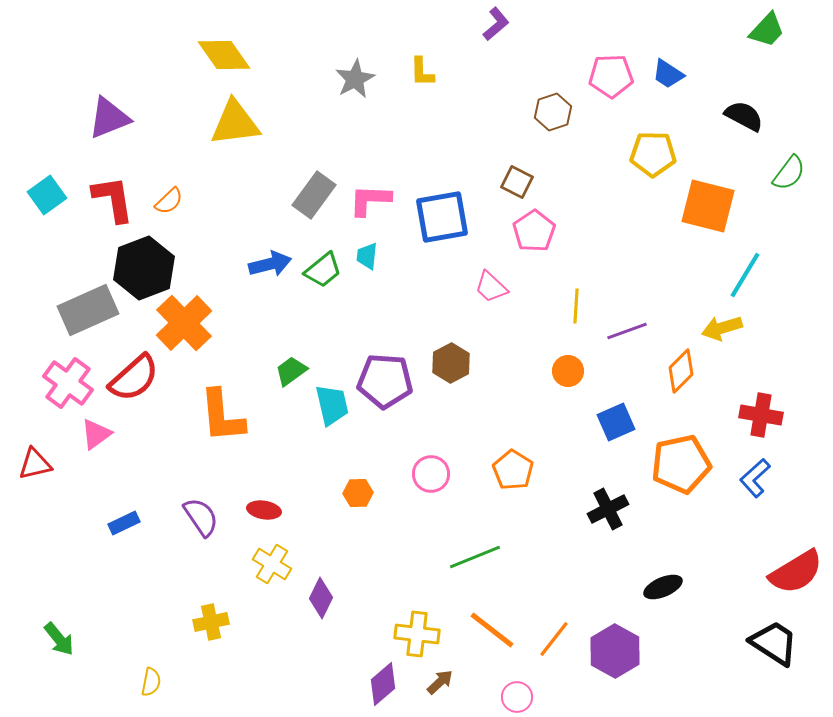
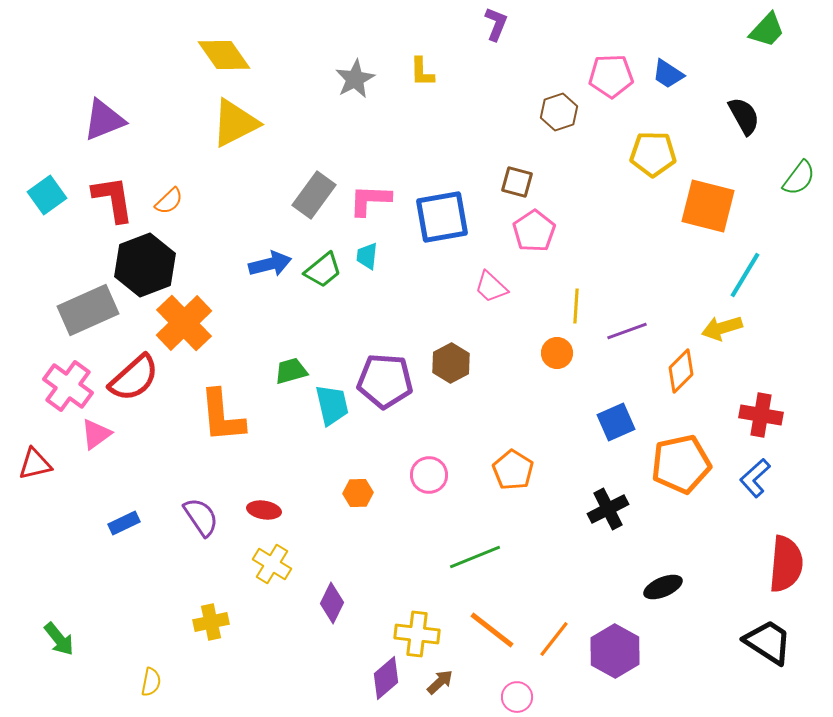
purple L-shape at (496, 24): rotated 28 degrees counterclockwise
brown hexagon at (553, 112): moved 6 px right
black semicircle at (744, 116): rotated 33 degrees clockwise
purple triangle at (109, 118): moved 5 px left, 2 px down
yellow triangle at (235, 123): rotated 20 degrees counterclockwise
green semicircle at (789, 173): moved 10 px right, 5 px down
brown square at (517, 182): rotated 12 degrees counterclockwise
black hexagon at (144, 268): moved 1 px right, 3 px up
green trapezoid at (291, 371): rotated 20 degrees clockwise
orange circle at (568, 371): moved 11 px left, 18 px up
pink cross at (68, 383): moved 3 px down
pink circle at (431, 474): moved 2 px left, 1 px down
red semicircle at (796, 572): moved 10 px left, 8 px up; rotated 54 degrees counterclockwise
purple diamond at (321, 598): moved 11 px right, 5 px down
black trapezoid at (774, 643): moved 6 px left, 1 px up
purple diamond at (383, 684): moved 3 px right, 6 px up
